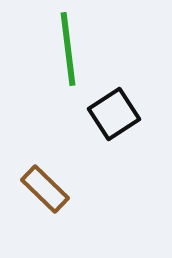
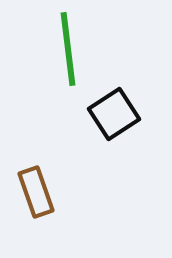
brown rectangle: moved 9 px left, 3 px down; rotated 27 degrees clockwise
